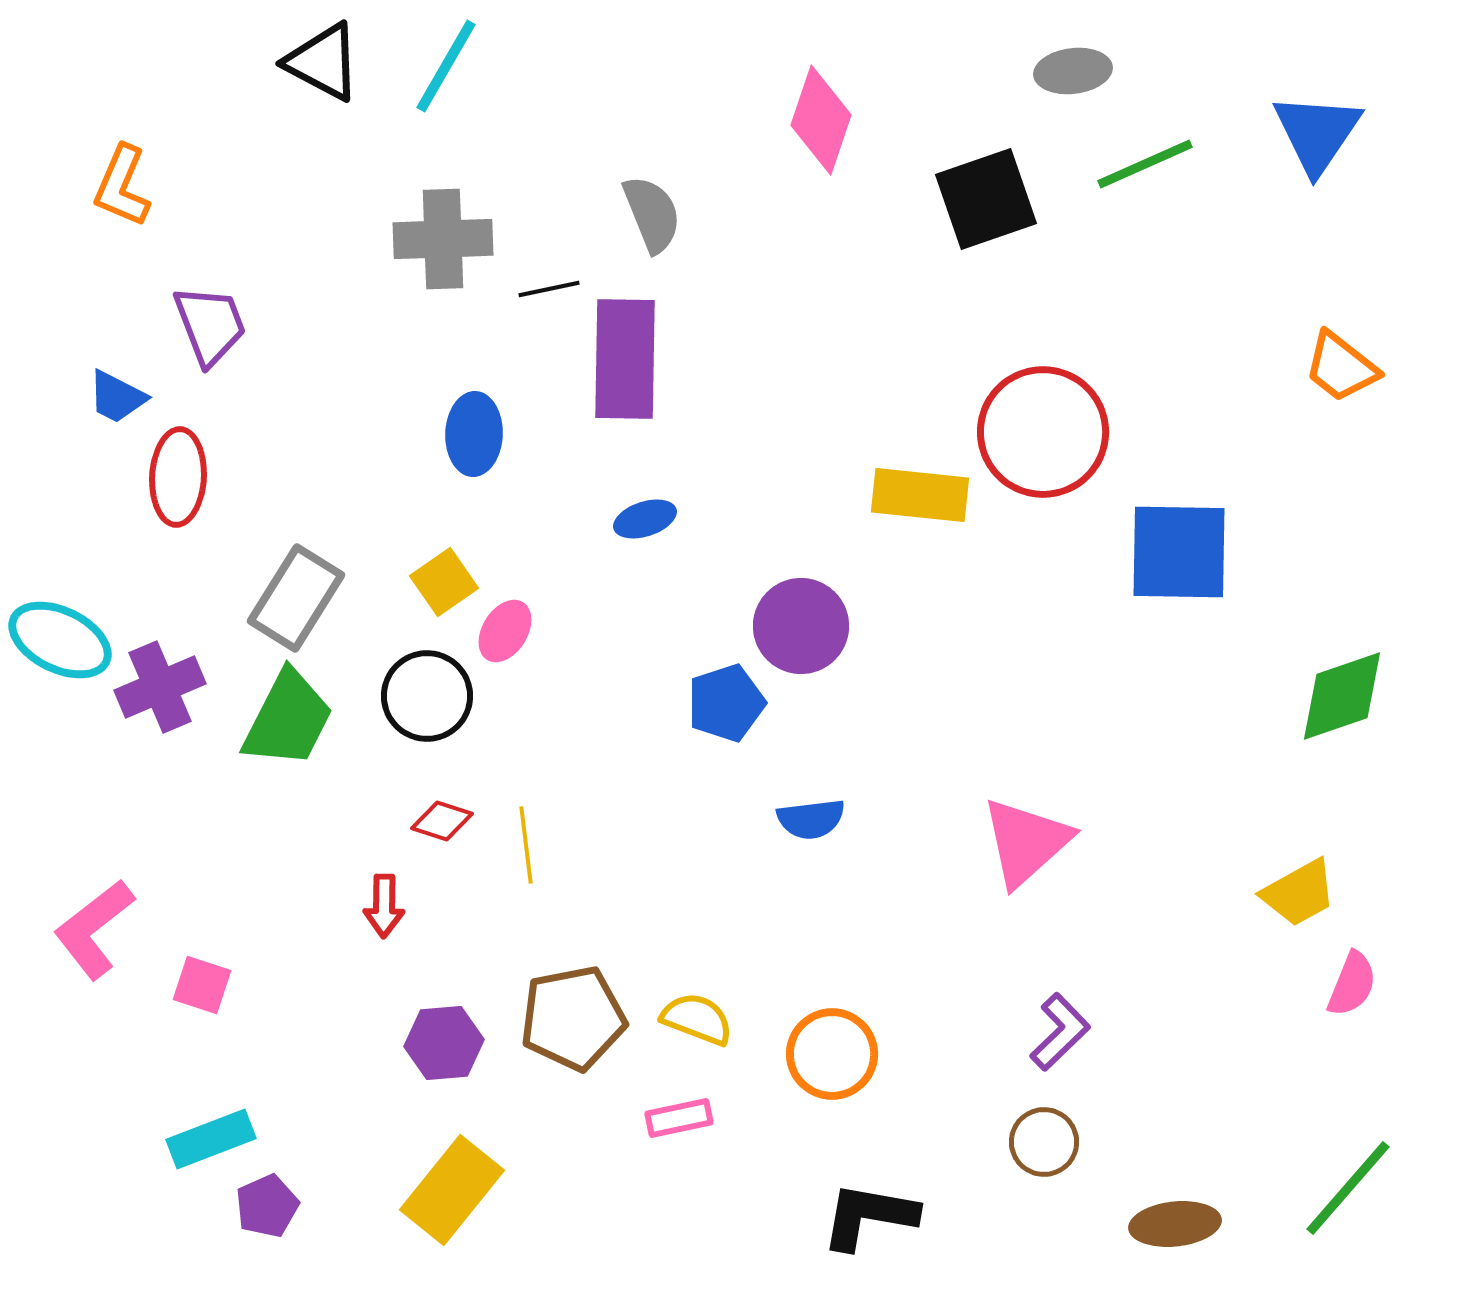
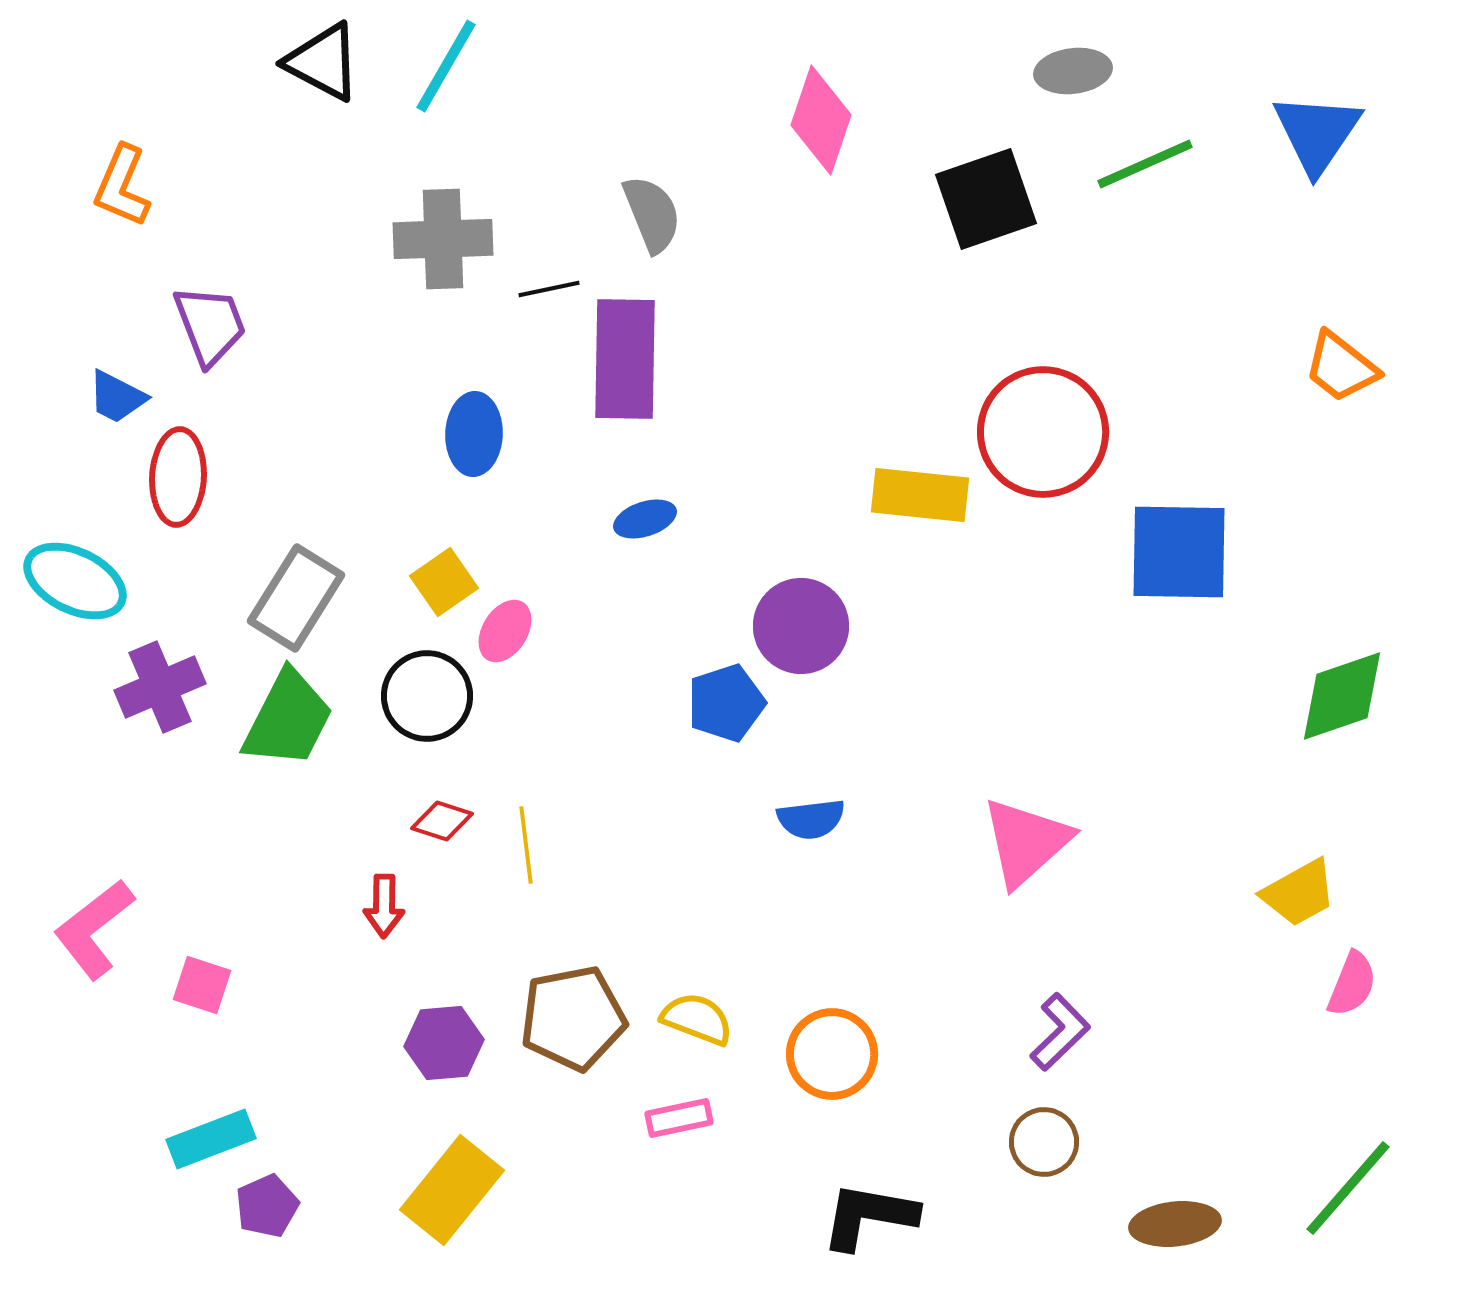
cyan ellipse at (60, 640): moved 15 px right, 59 px up
